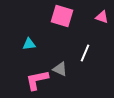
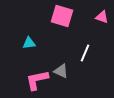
cyan triangle: moved 1 px up
gray triangle: moved 1 px right, 2 px down
